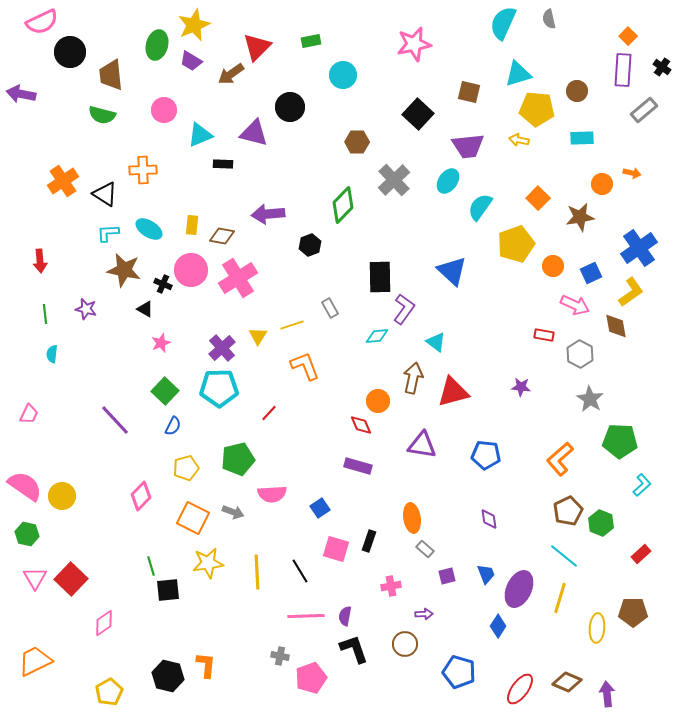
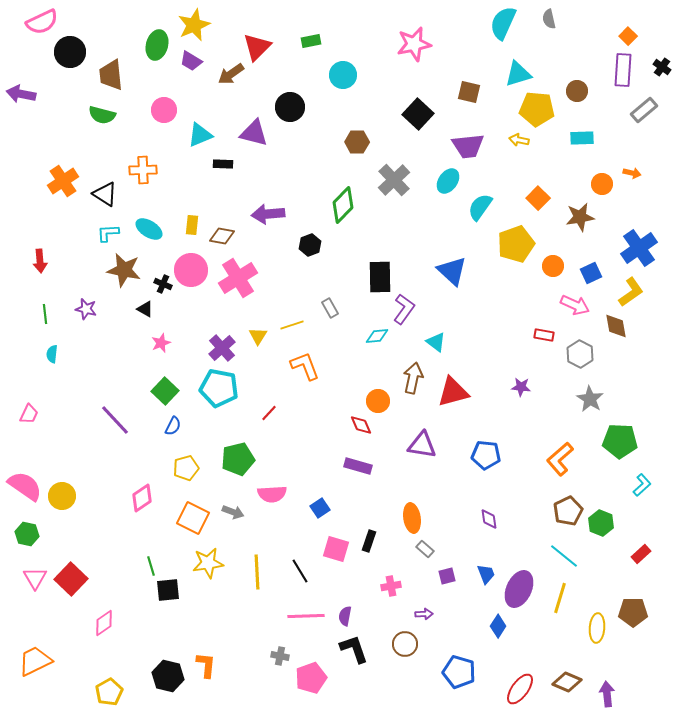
cyan pentagon at (219, 388): rotated 12 degrees clockwise
pink diamond at (141, 496): moved 1 px right, 2 px down; rotated 12 degrees clockwise
